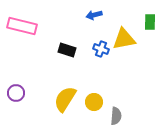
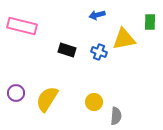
blue arrow: moved 3 px right
blue cross: moved 2 px left, 3 px down
yellow semicircle: moved 18 px left
